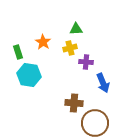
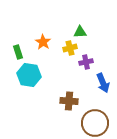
green triangle: moved 4 px right, 3 px down
purple cross: rotated 16 degrees counterclockwise
brown cross: moved 5 px left, 2 px up
